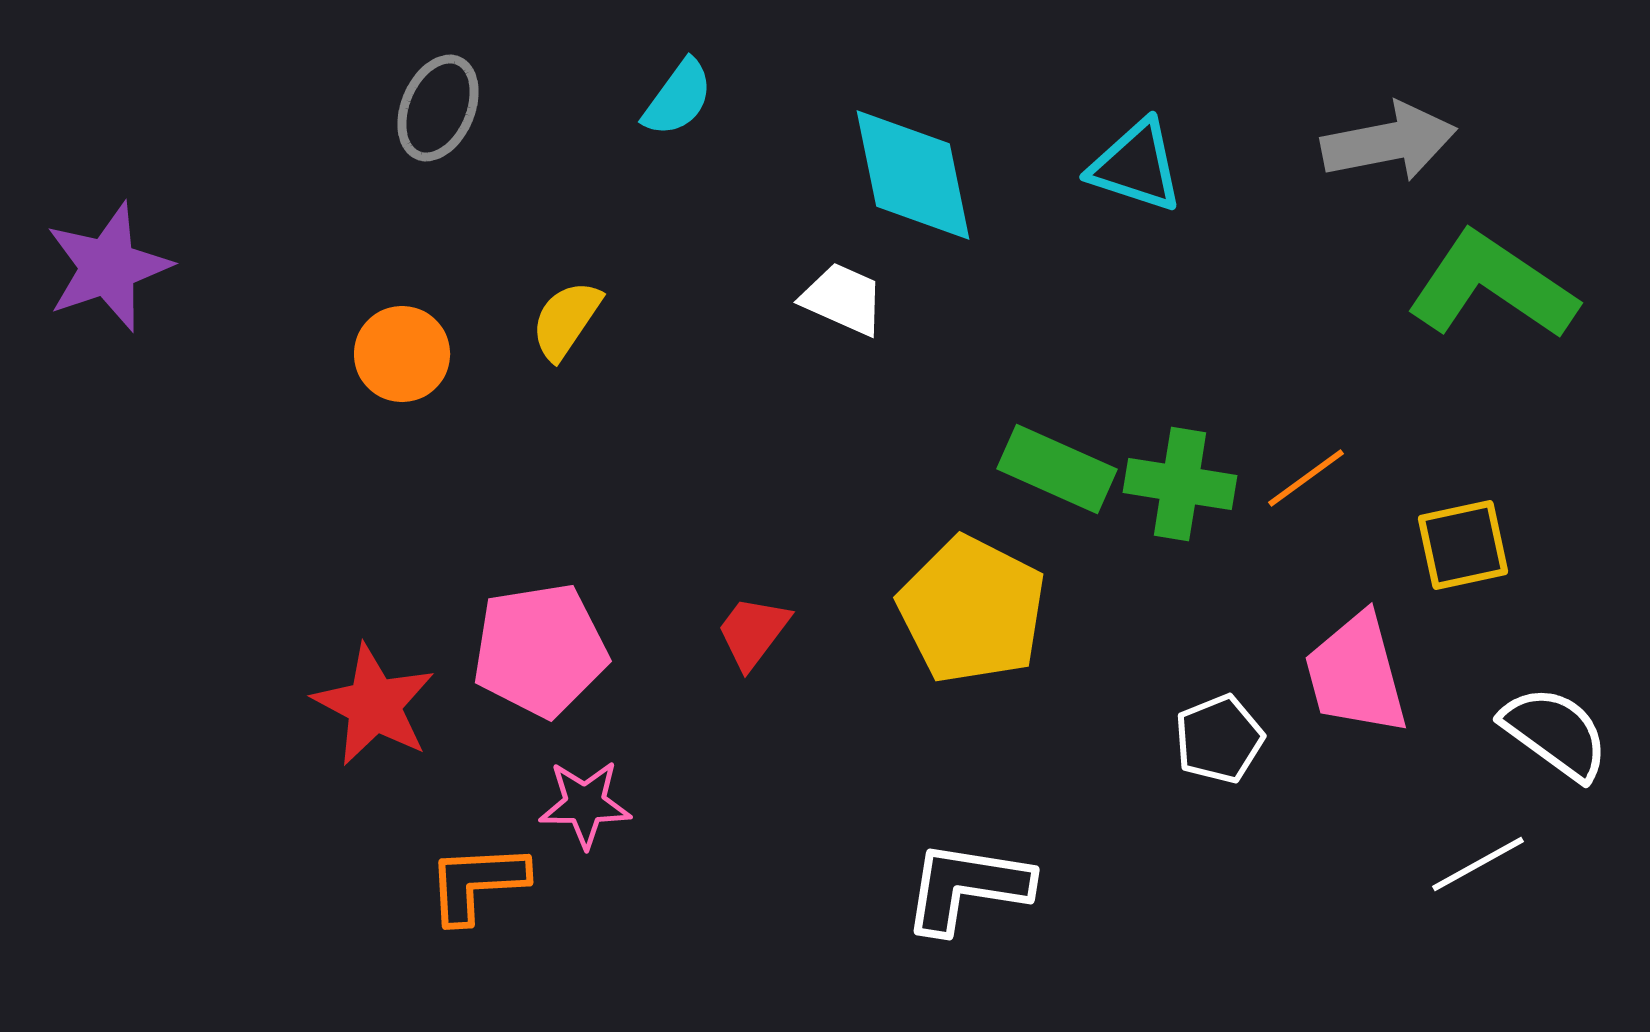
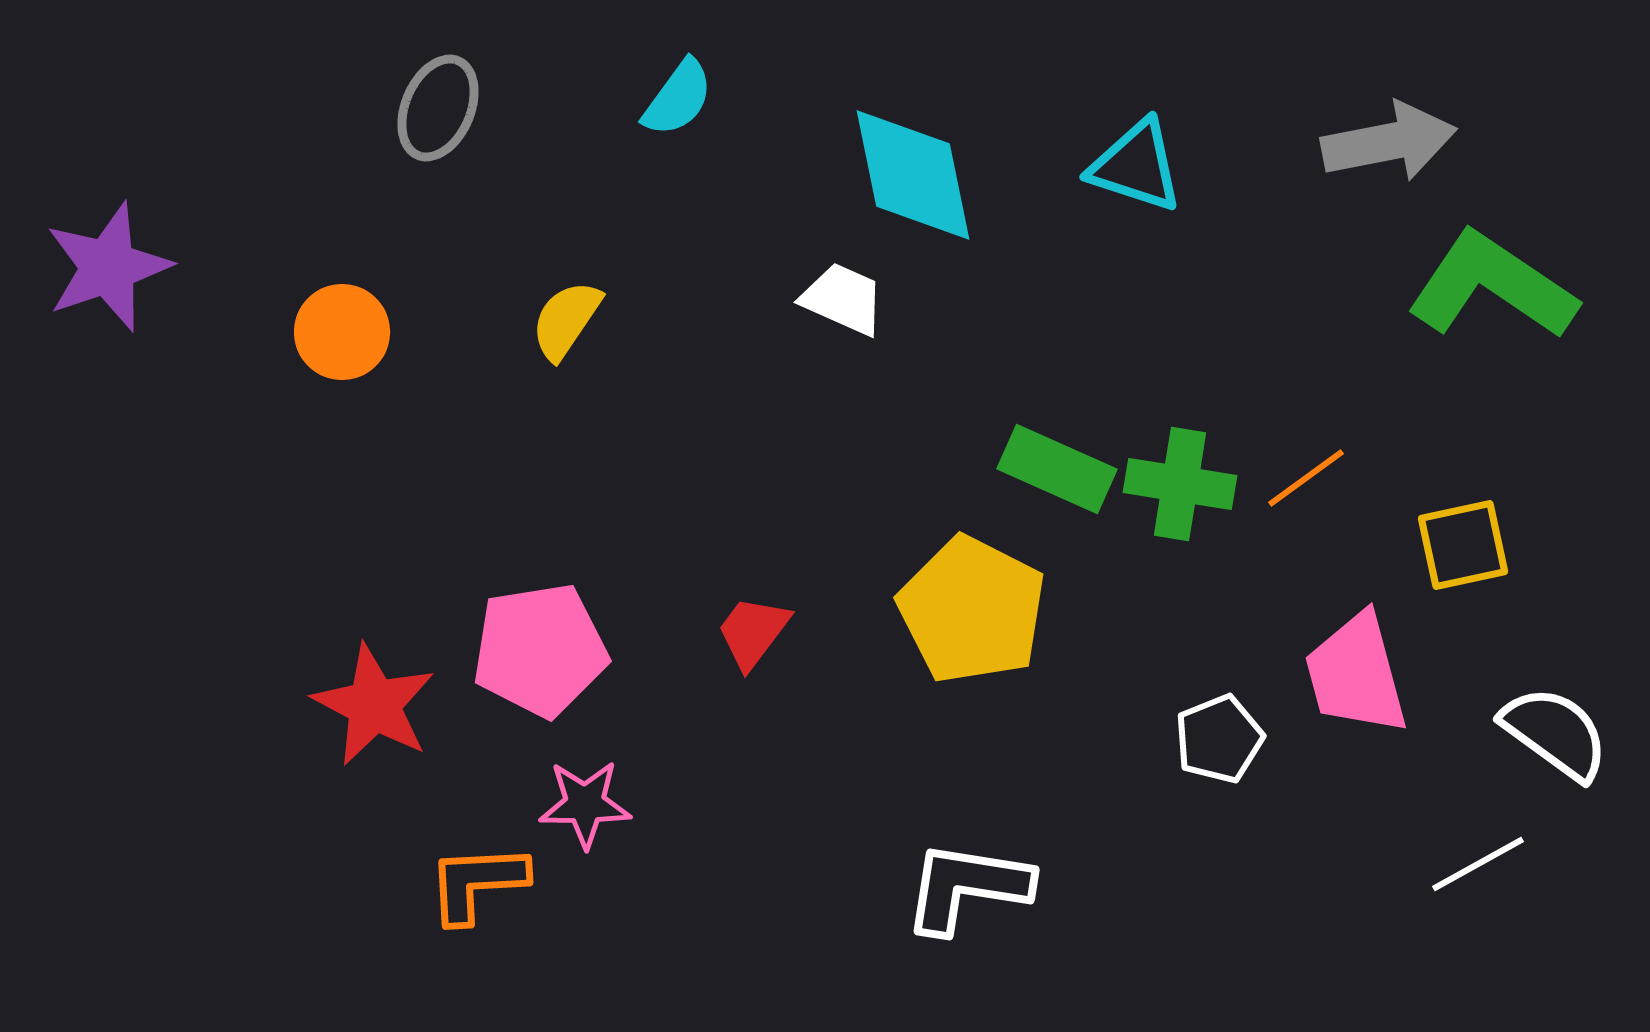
orange circle: moved 60 px left, 22 px up
